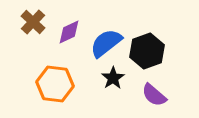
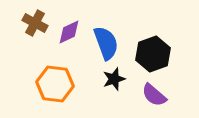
brown cross: moved 2 px right, 1 px down; rotated 15 degrees counterclockwise
blue semicircle: rotated 108 degrees clockwise
black hexagon: moved 6 px right, 3 px down
black star: moved 1 px right, 1 px down; rotated 15 degrees clockwise
